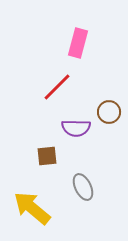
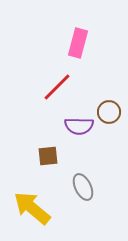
purple semicircle: moved 3 px right, 2 px up
brown square: moved 1 px right
